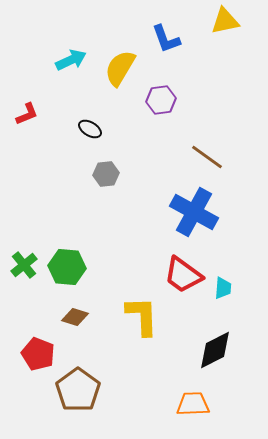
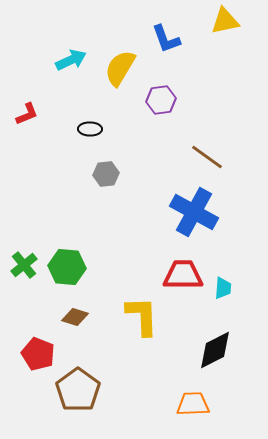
black ellipse: rotated 30 degrees counterclockwise
red trapezoid: rotated 144 degrees clockwise
